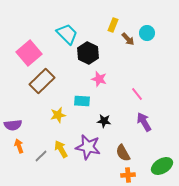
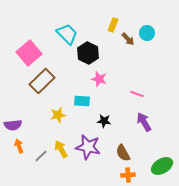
pink line: rotated 32 degrees counterclockwise
